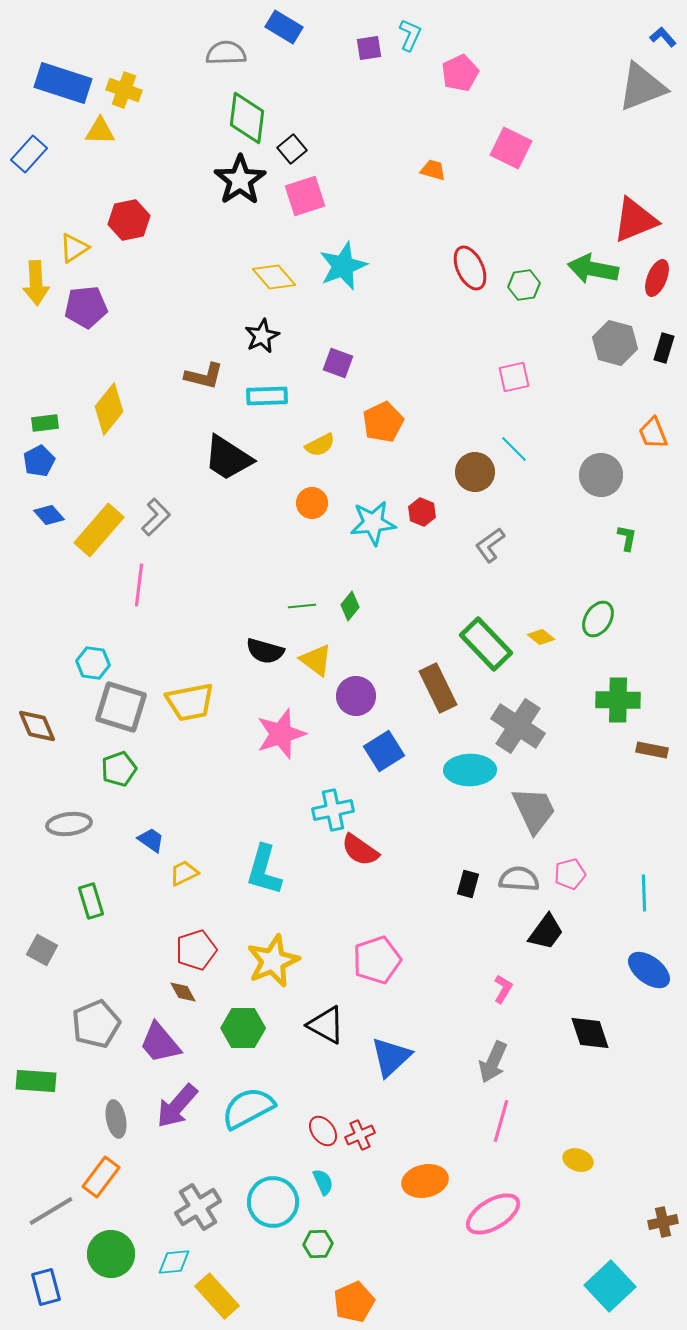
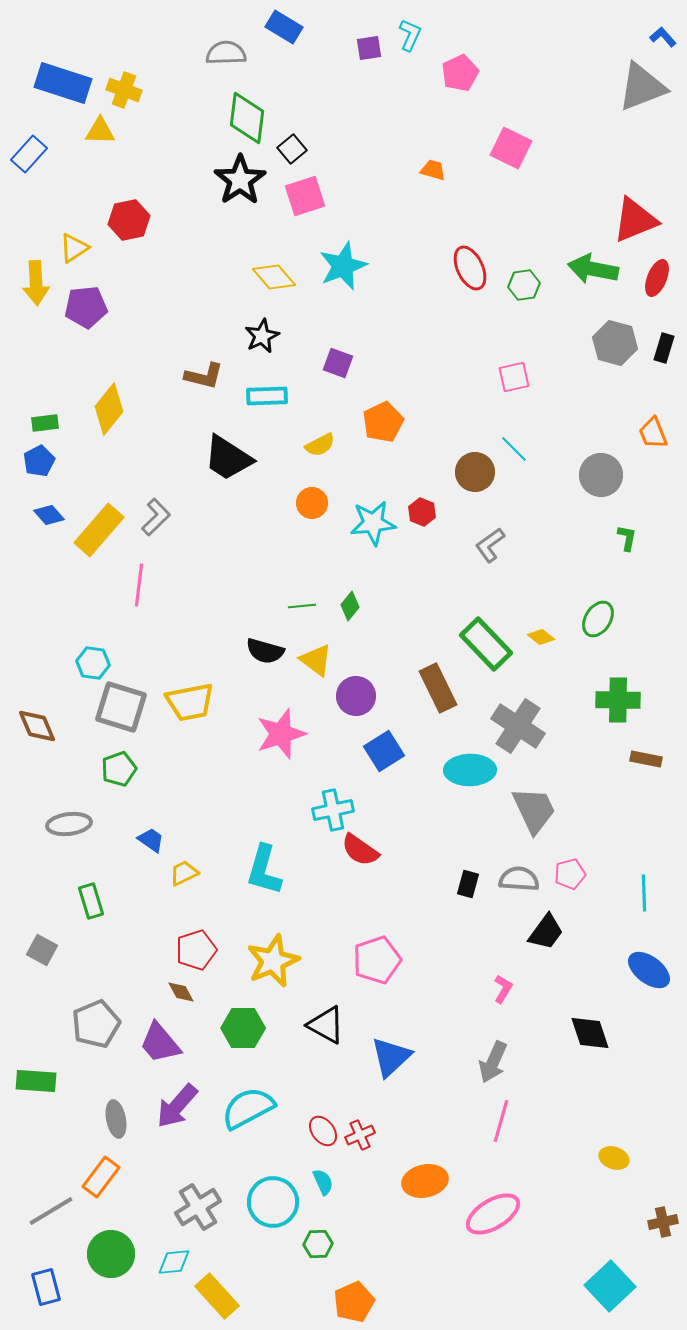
brown rectangle at (652, 750): moved 6 px left, 9 px down
brown diamond at (183, 992): moved 2 px left
yellow ellipse at (578, 1160): moved 36 px right, 2 px up
